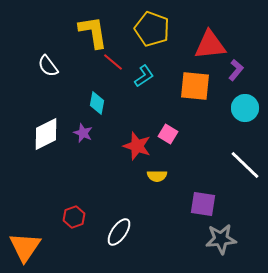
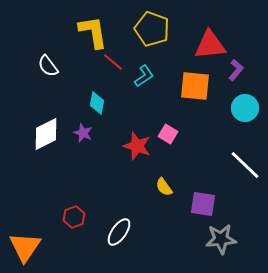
yellow semicircle: moved 7 px right, 11 px down; rotated 54 degrees clockwise
